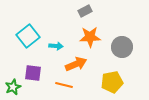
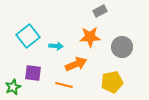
gray rectangle: moved 15 px right
